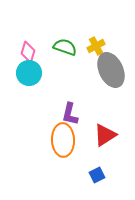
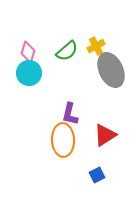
green semicircle: moved 2 px right, 4 px down; rotated 120 degrees clockwise
